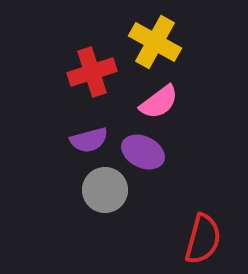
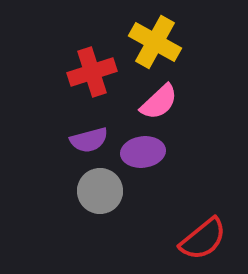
pink semicircle: rotated 6 degrees counterclockwise
purple ellipse: rotated 33 degrees counterclockwise
gray circle: moved 5 px left, 1 px down
red semicircle: rotated 36 degrees clockwise
